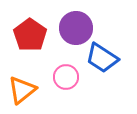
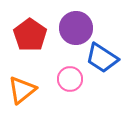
pink circle: moved 4 px right, 2 px down
